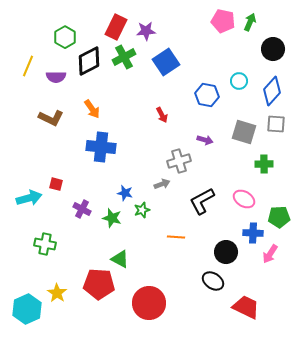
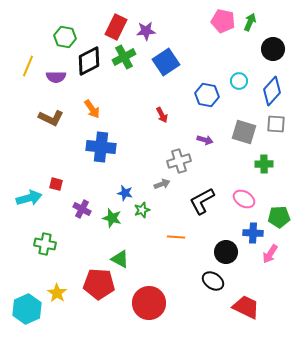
green hexagon at (65, 37): rotated 20 degrees counterclockwise
